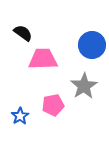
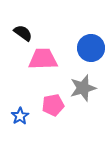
blue circle: moved 1 px left, 3 px down
gray star: moved 1 px left, 2 px down; rotated 16 degrees clockwise
